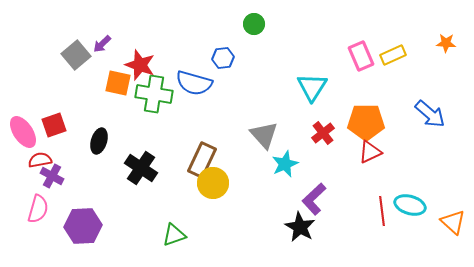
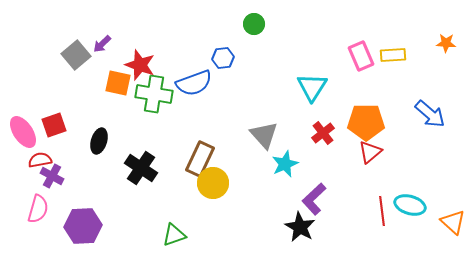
yellow rectangle: rotated 20 degrees clockwise
blue semicircle: rotated 36 degrees counterclockwise
red triangle: rotated 15 degrees counterclockwise
brown rectangle: moved 2 px left, 1 px up
